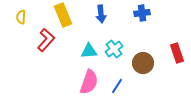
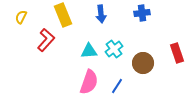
yellow semicircle: rotated 24 degrees clockwise
